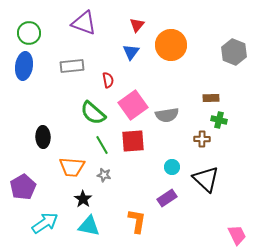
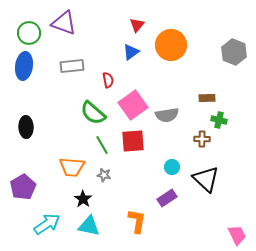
purple triangle: moved 20 px left
blue triangle: rotated 18 degrees clockwise
brown rectangle: moved 4 px left
black ellipse: moved 17 px left, 10 px up
cyan arrow: moved 2 px right, 1 px down
